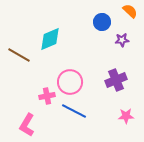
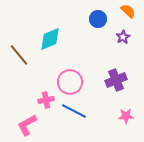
orange semicircle: moved 2 px left
blue circle: moved 4 px left, 3 px up
purple star: moved 1 px right, 3 px up; rotated 24 degrees counterclockwise
brown line: rotated 20 degrees clockwise
pink cross: moved 1 px left, 4 px down
pink L-shape: rotated 30 degrees clockwise
